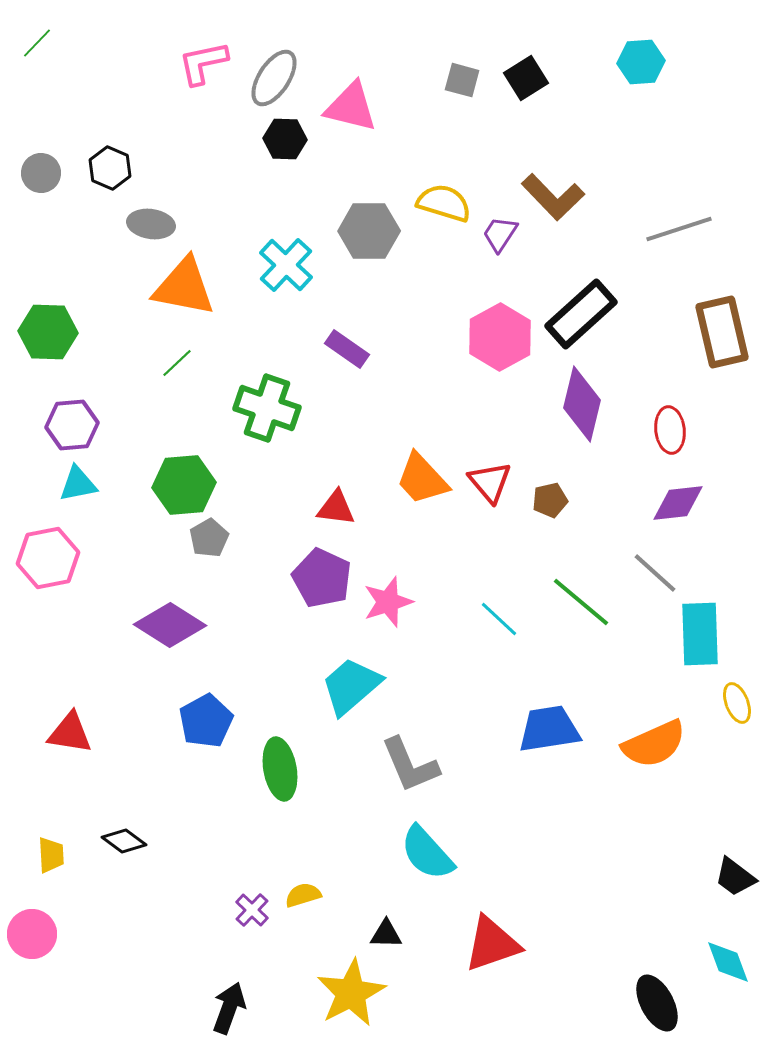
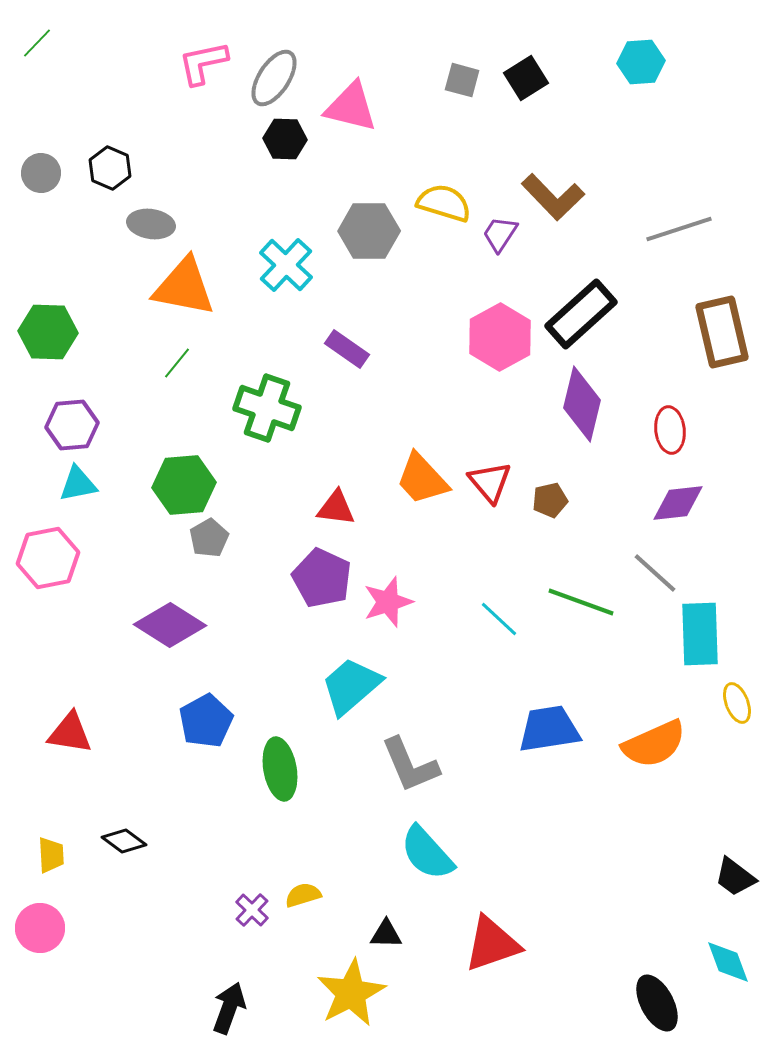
green line at (177, 363): rotated 8 degrees counterclockwise
green line at (581, 602): rotated 20 degrees counterclockwise
pink circle at (32, 934): moved 8 px right, 6 px up
